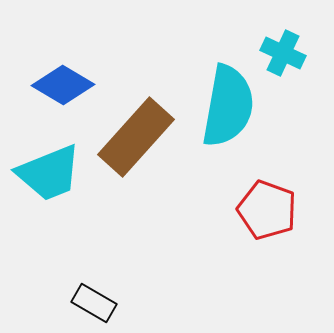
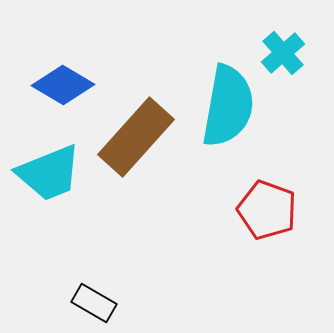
cyan cross: rotated 24 degrees clockwise
